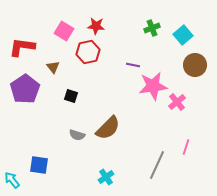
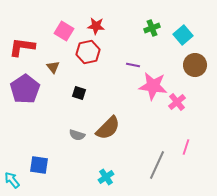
pink star: rotated 16 degrees clockwise
black square: moved 8 px right, 3 px up
